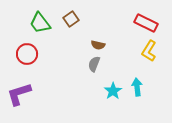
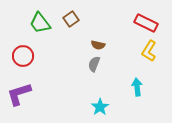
red circle: moved 4 px left, 2 px down
cyan star: moved 13 px left, 16 px down
